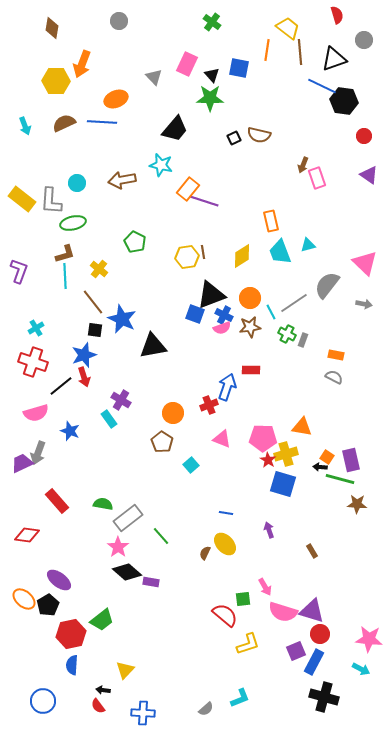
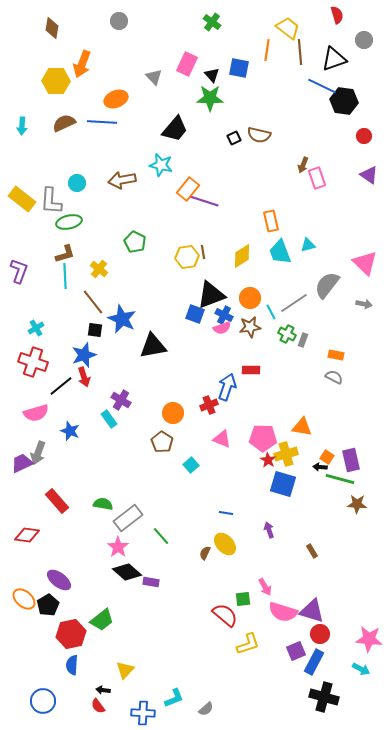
cyan arrow at (25, 126): moved 3 px left; rotated 24 degrees clockwise
green ellipse at (73, 223): moved 4 px left, 1 px up
cyan L-shape at (240, 698): moved 66 px left
